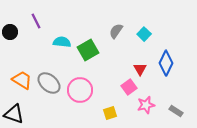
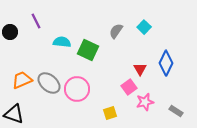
cyan square: moved 7 px up
green square: rotated 35 degrees counterclockwise
orange trapezoid: rotated 55 degrees counterclockwise
pink circle: moved 3 px left, 1 px up
pink star: moved 1 px left, 3 px up
